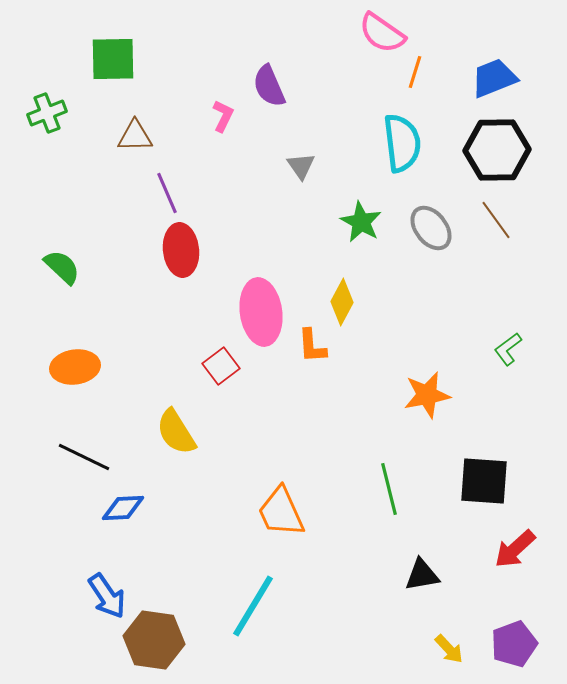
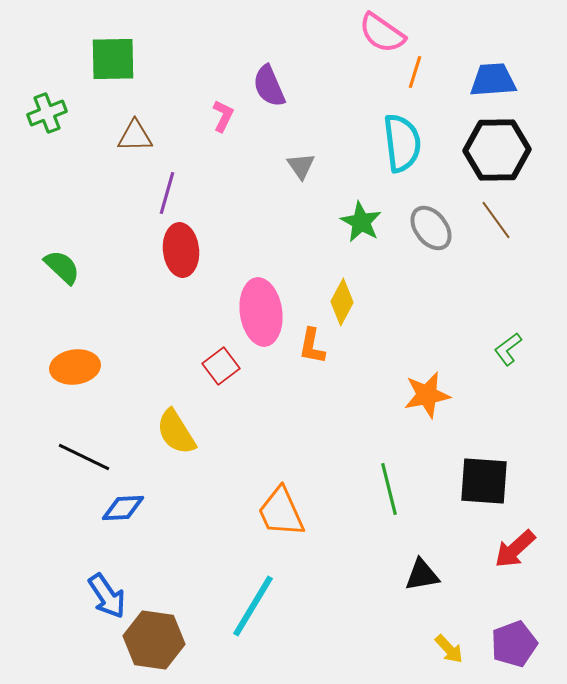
blue trapezoid: moved 1 px left, 2 px down; rotated 18 degrees clockwise
purple line: rotated 39 degrees clockwise
orange L-shape: rotated 15 degrees clockwise
